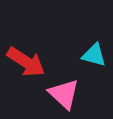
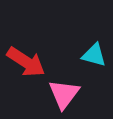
pink triangle: rotated 24 degrees clockwise
